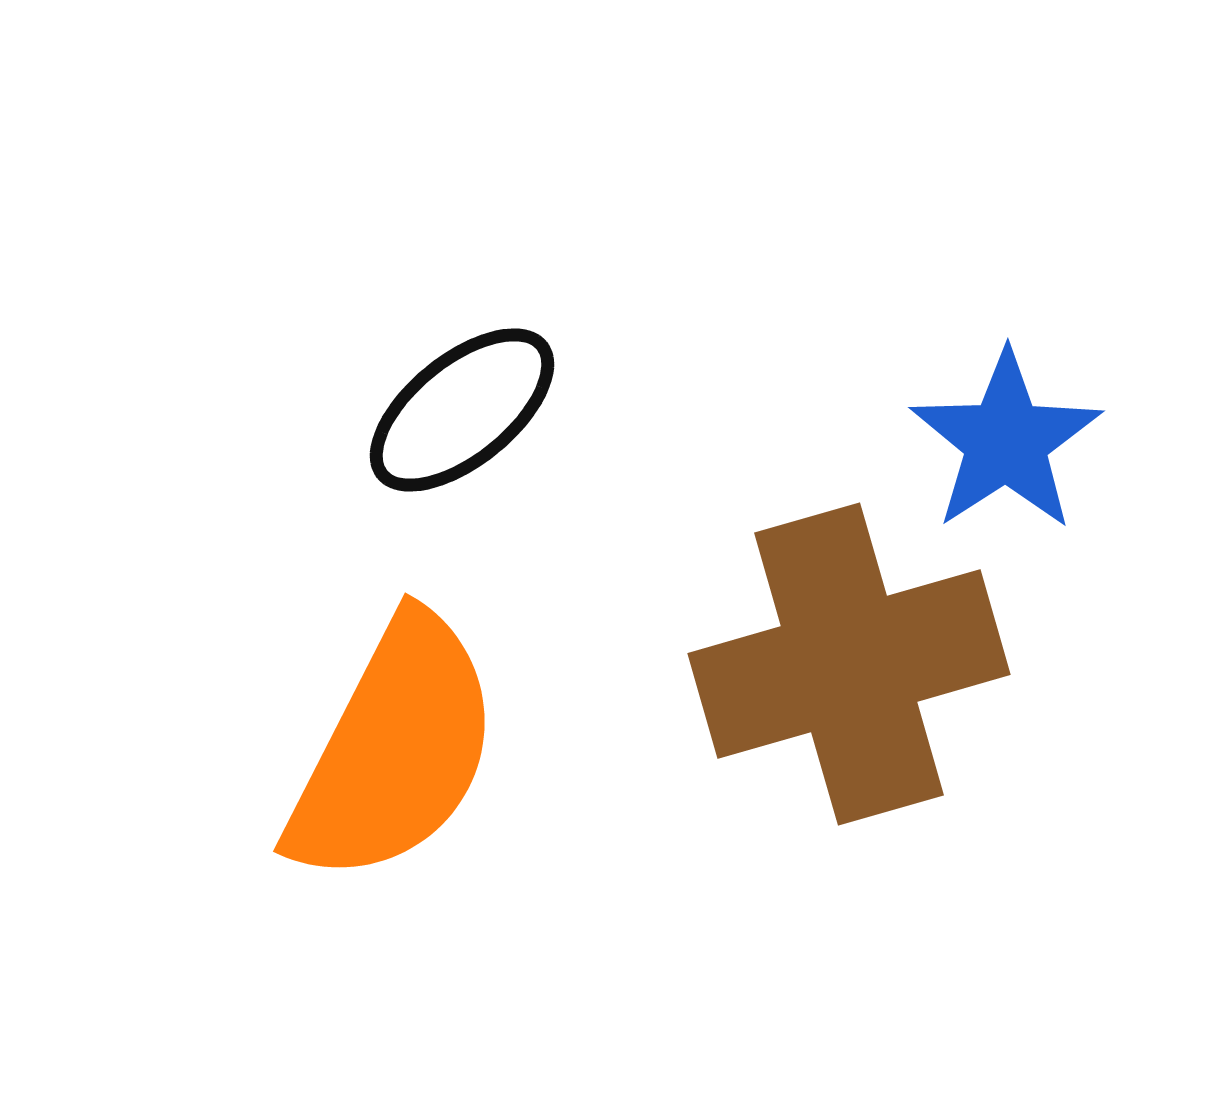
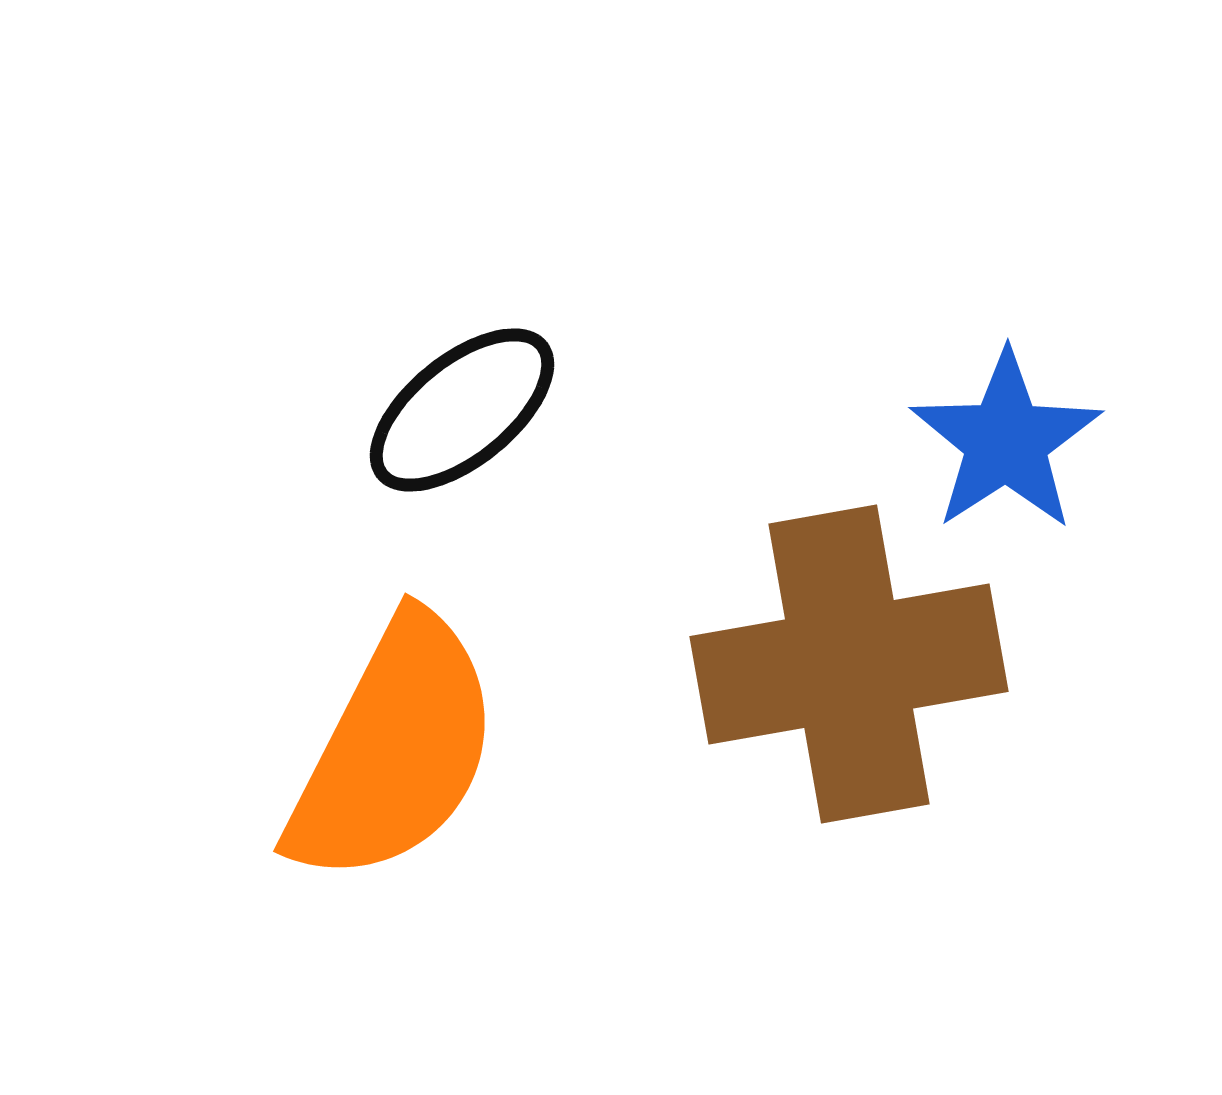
brown cross: rotated 6 degrees clockwise
